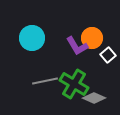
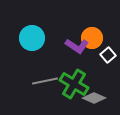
purple L-shape: rotated 25 degrees counterclockwise
